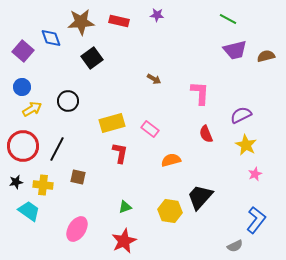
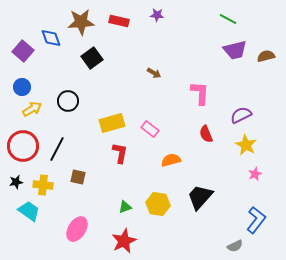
brown arrow: moved 6 px up
yellow hexagon: moved 12 px left, 7 px up
